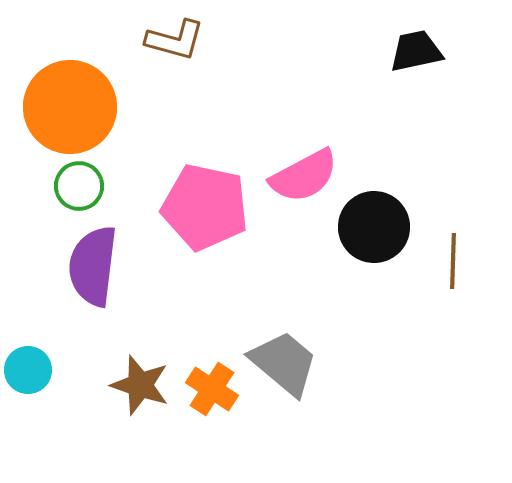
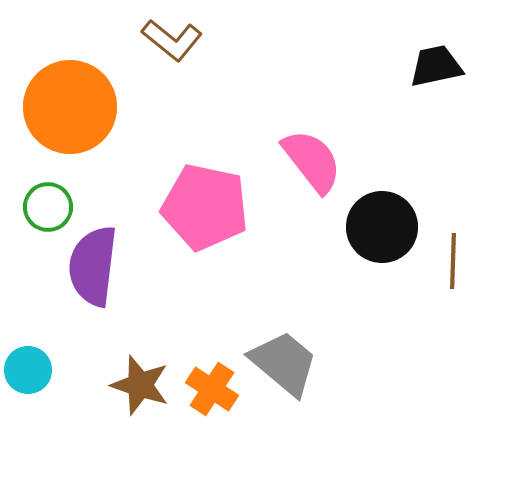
brown L-shape: moved 3 px left; rotated 24 degrees clockwise
black trapezoid: moved 20 px right, 15 px down
pink semicircle: moved 8 px right, 15 px up; rotated 100 degrees counterclockwise
green circle: moved 31 px left, 21 px down
black circle: moved 8 px right
